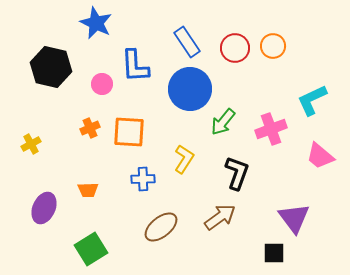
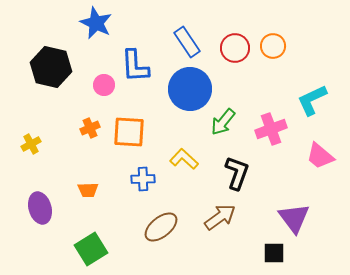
pink circle: moved 2 px right, 1 px down
yellow L-shape: rotated 80 degrees counterclockwise
purple ellipse: moved 4 px left; rotated 40 degrees counterclockwise
